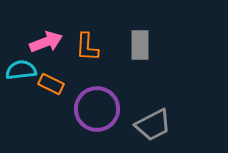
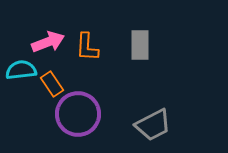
pink arrow: moved 2 px right
orange rectangle: moved 1 px right; rotated 30 degrees clockwise
purple circle: moved 19 px left, 5 px down
